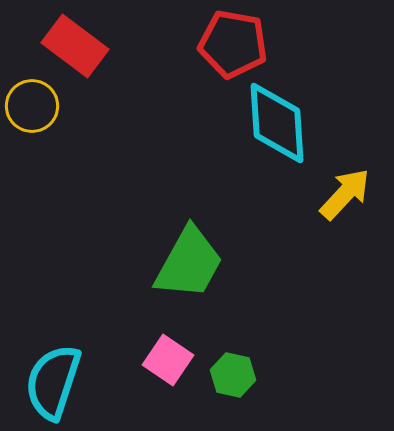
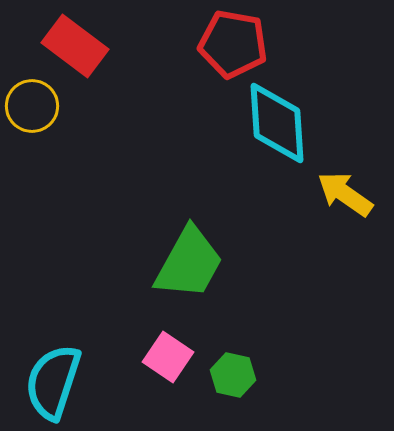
yellow arrow: rotated 98 degrees counterclockwise
pink square: moved 3 px up
